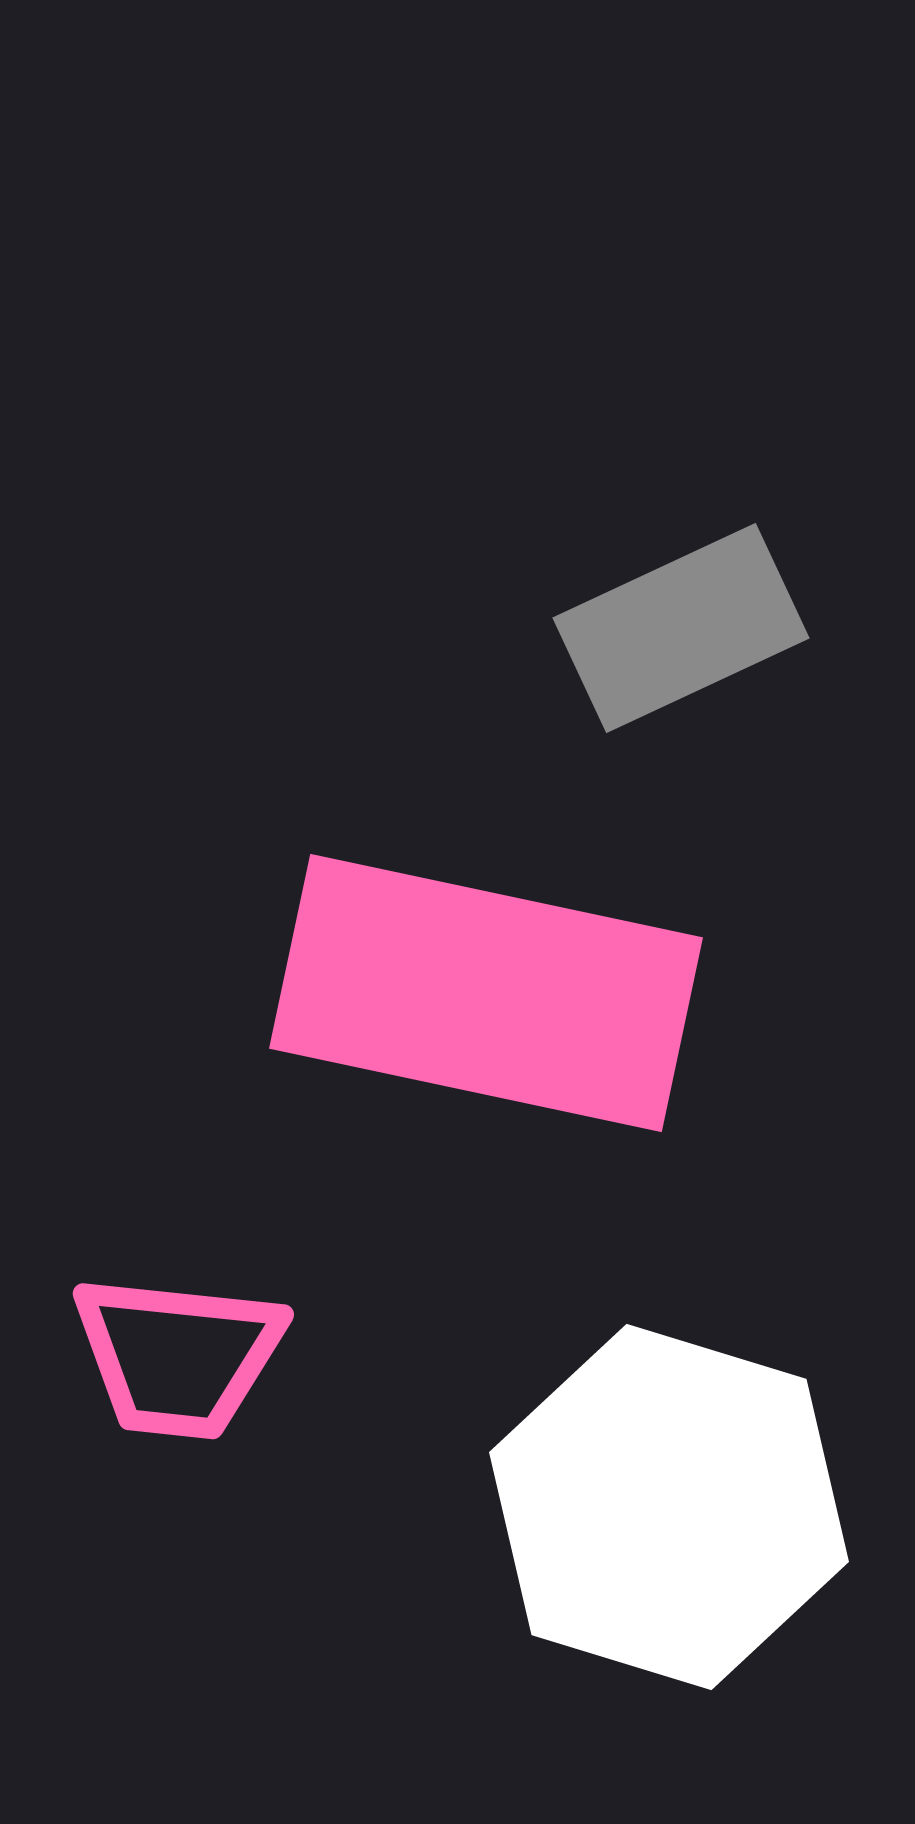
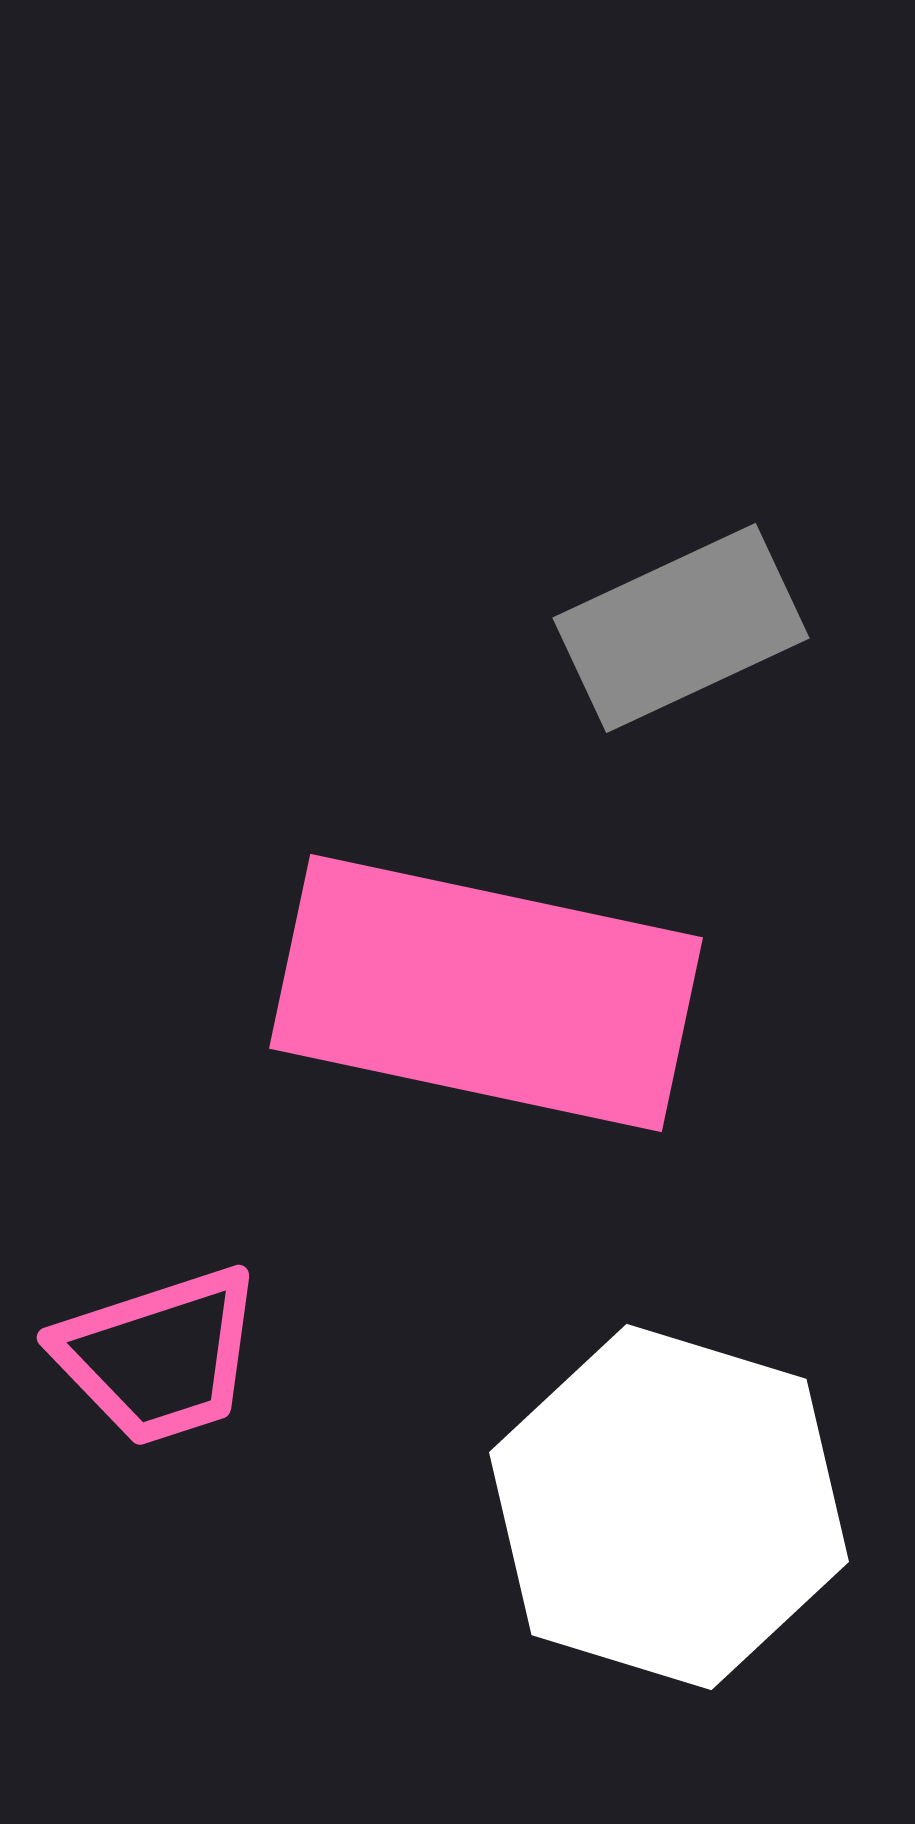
pink trapezoid: moved 19 px left; rotated 24 degrees counterclockwise
